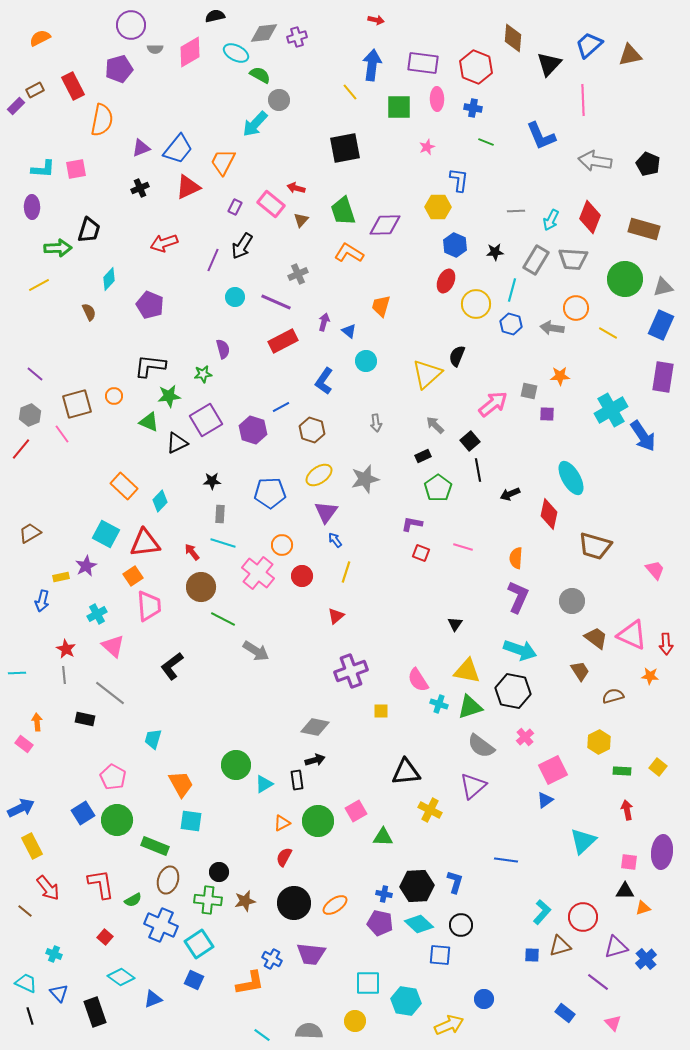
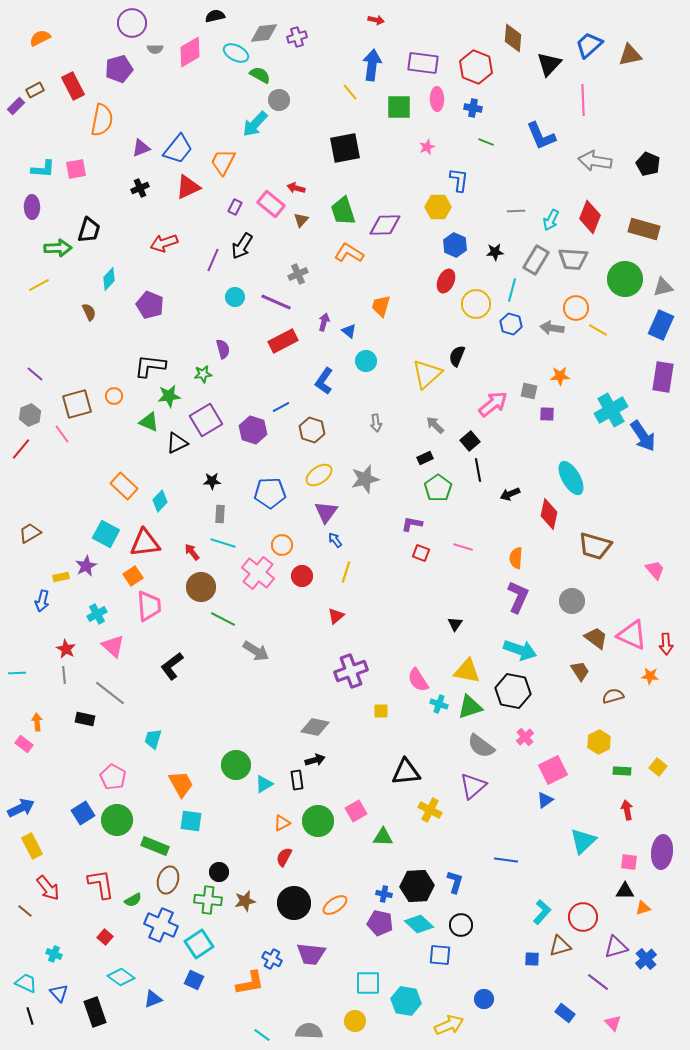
purple circle at (131, 25): moved 1 px right, 2 px up
yellow line at (608, 333): moved 10 px left, 3 px up
black rectangle at (423, 456): moved 2 px right, 2 px down
blue square at (532, 955): moved 4 px down
